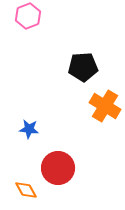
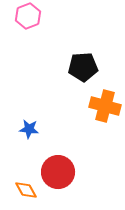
orange cross: rotated 16 degrees counterclockwise
red circle: moved 4 px down
